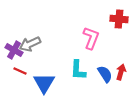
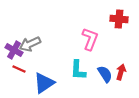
pink L-shape: moved 1 px left, 1 px down
red line: moved 1 px left, 2 px up
blue triangle: rotated 25 degrees clockwise
